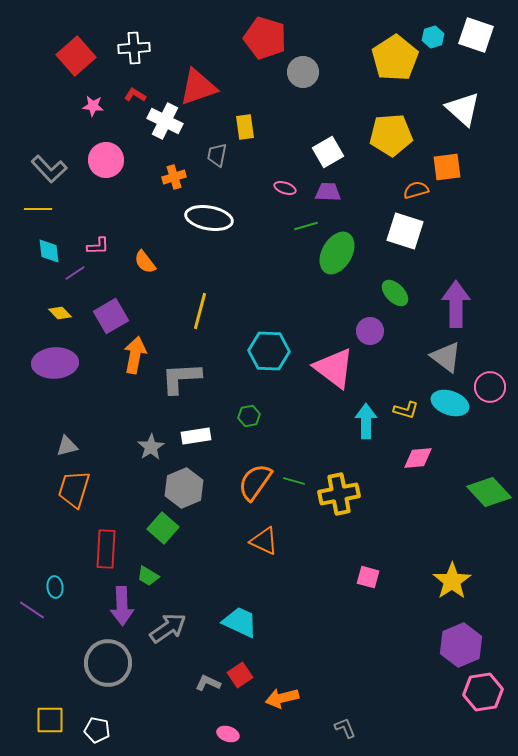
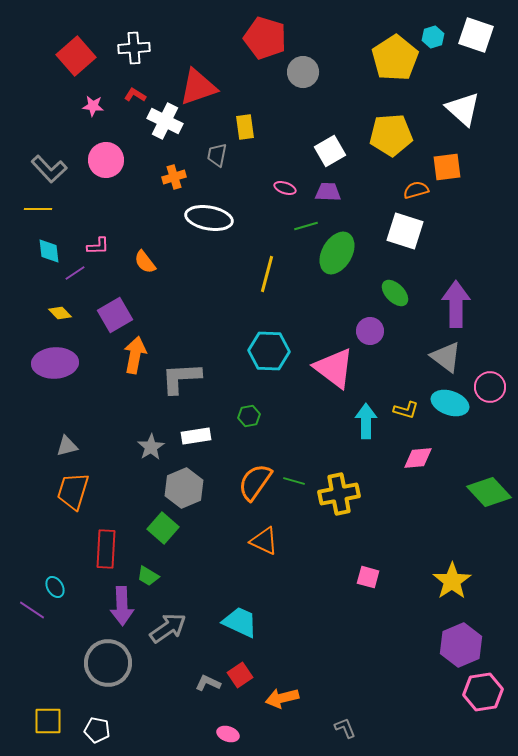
white square at (328, 152): moved 2 px right, 1 px up
yellow line at (200, 311): moved 67 px right, 37 px up
purple square at (111, 316): moved 4 px right, 1 px up
orange trapezoid at (74, 489): moved 1 px left, 2 px down
cyan ellipse at (55, 587): rotated 25 degrees counterclockwise
yellow square at (50, 720): moved 2 px left, 1 px down
